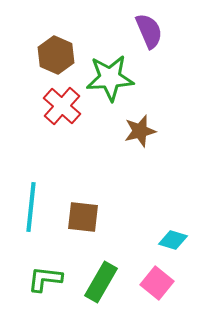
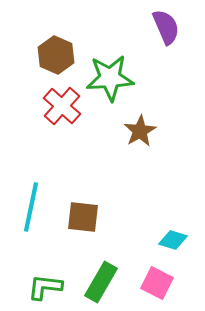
purple semicircle: moved 17 px right, 4 px up
brown star: rotated 16 degrees counterclockwise
cyan line: rotated 6 degrees clockwise
green L-shape: moved 8 px down
pink square: rotated 12 degrees counterclockwise
